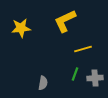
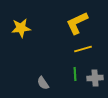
yellow L-shape: moved 12 px right, 2 px down
green line: rotated 24 degrees counterclockwise
gray semicircle: rotated 136 degrees clockwise
